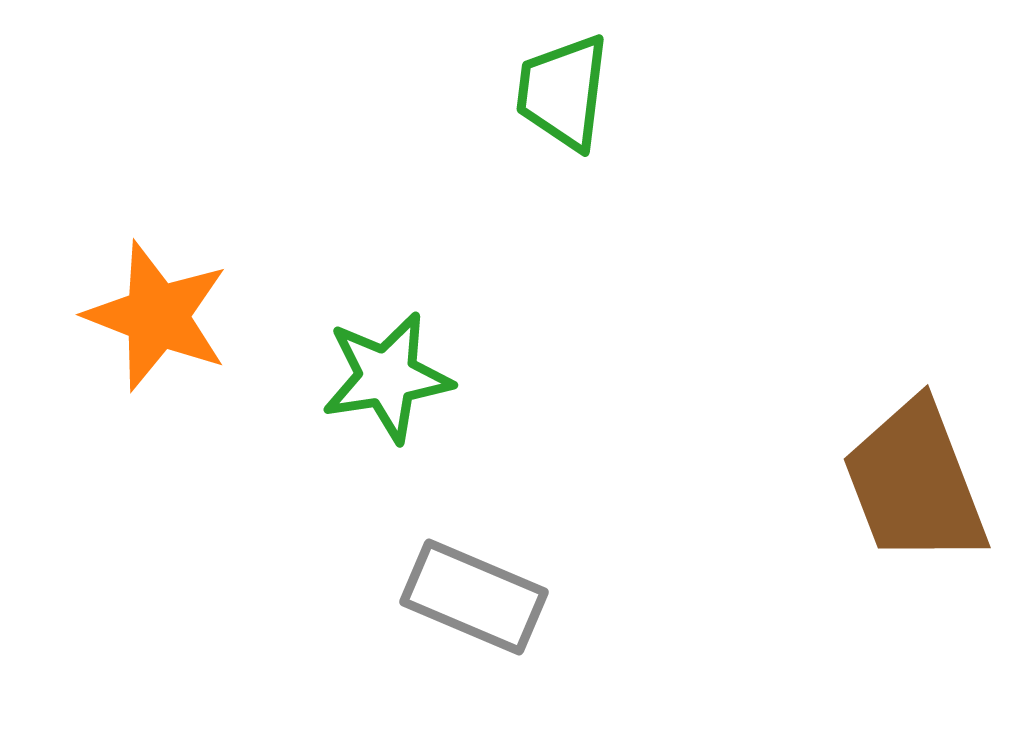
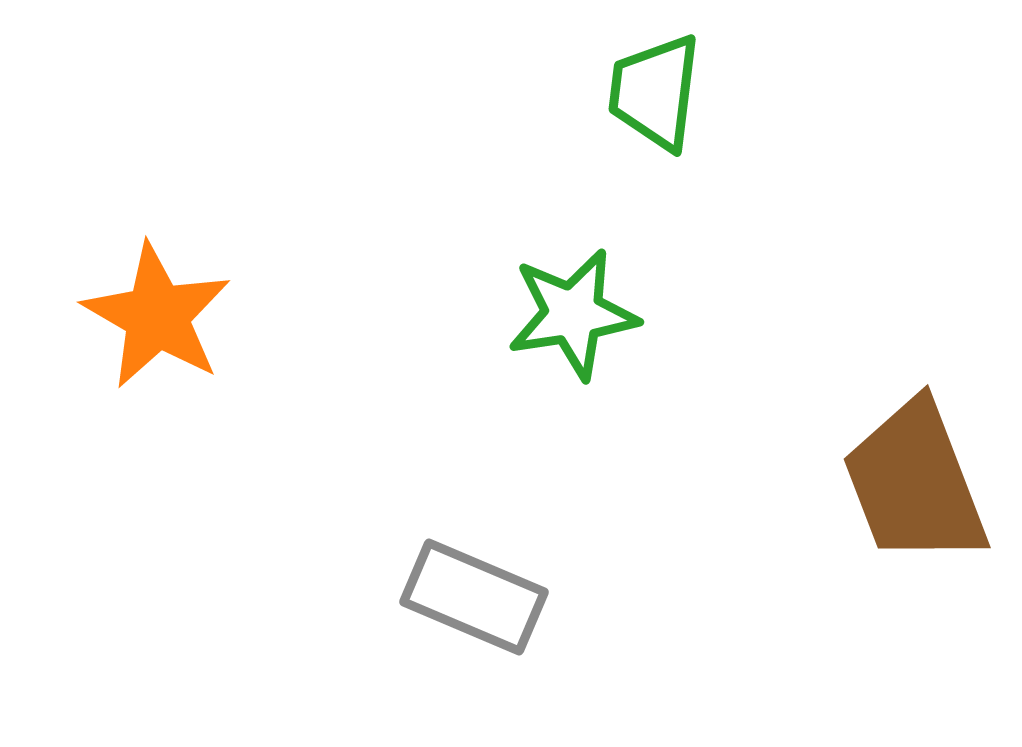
green trapezoid: moved 92 px right
orange star: rotated 9 degrees clockwise
green star: moved 186 px right, 63 px up
